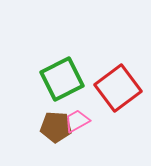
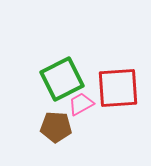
red square: rotated 33 degrees clockwise
pink trapezoid: moved 4 px right, 17 px up
